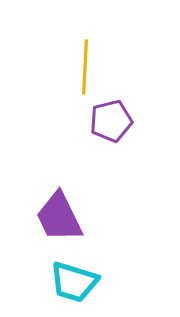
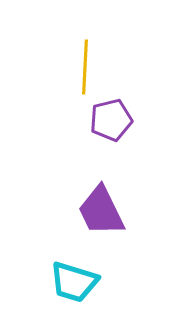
purple pentagon: moved 1 px up
purple trapezoid: moved 42 px right, 6 px up
